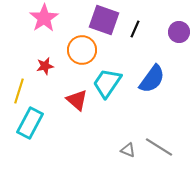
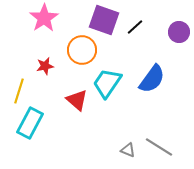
black line: moved 2 px up; rotated 24 degrees clockwise
